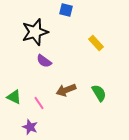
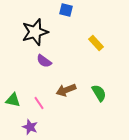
green triangle: moved 1 px left, 3 px down; rotated 14 degrees counterclockwise
